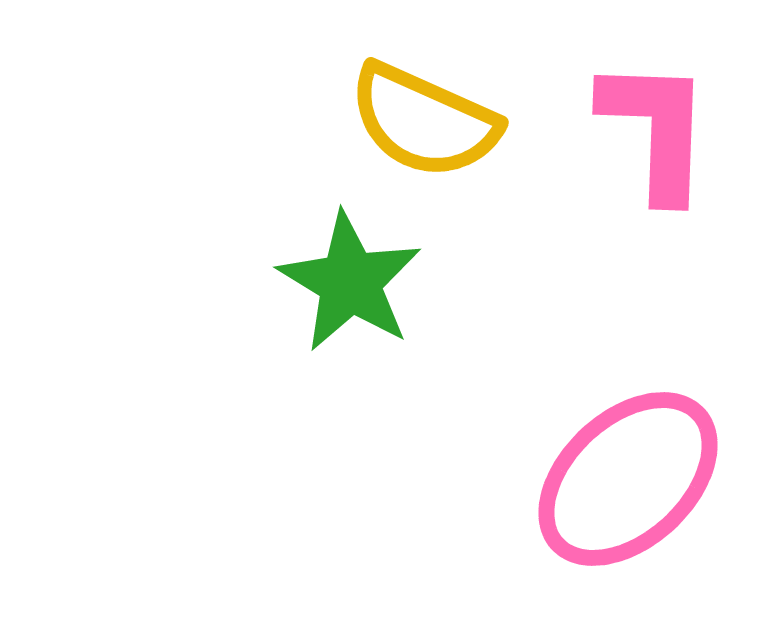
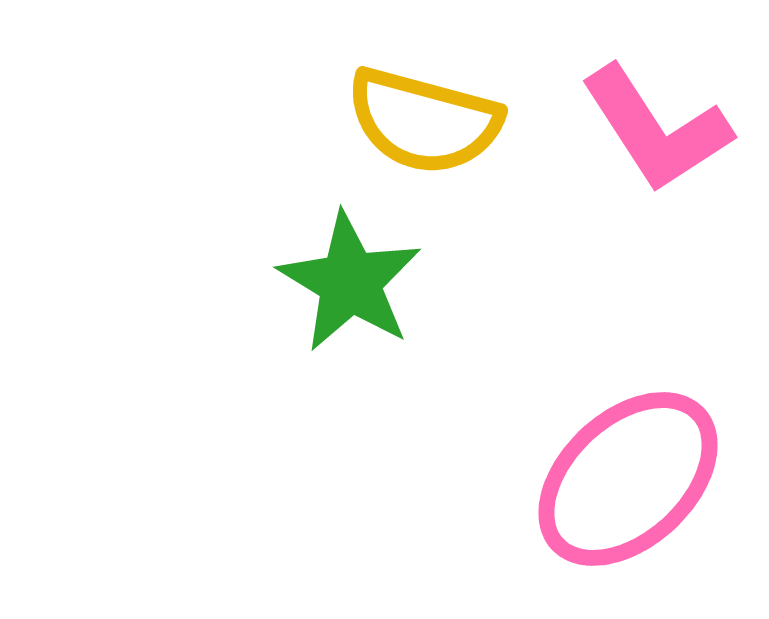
yellow semicircle: rotated 9 degrees counterclockwise
pink L-shape: rotated 145 degrees clockwise
